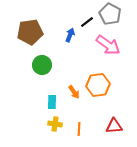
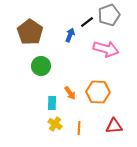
gray pentagon: moved 1 px left, 1 px down; rotated 25 degrees clockwise
brown pentagon: rotated 30 degrees counterclockwise
pink arrow: moved 2 px left, 4 px down; rotated 20 degrees counterclockwise
green circle: moved 1 px left, 1 px down
orange hexagon: moved 7 px down; rotated 10 degrees clockwise
orange arrow: moved 4 px left, 1 px down
cyan rectangle: moved 1 px down
yellow cross: rotated 24 degrees clockwise
orange line: moved 1 px up
